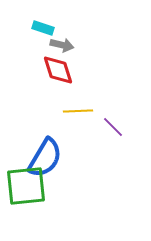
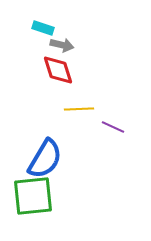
yellow line: moved 1 px right, 2 px up
purple line: rotated 20 degrees counterclockwise
blue semicircle: moved 1 px down
green square: moved 7 px right, 10 px down
